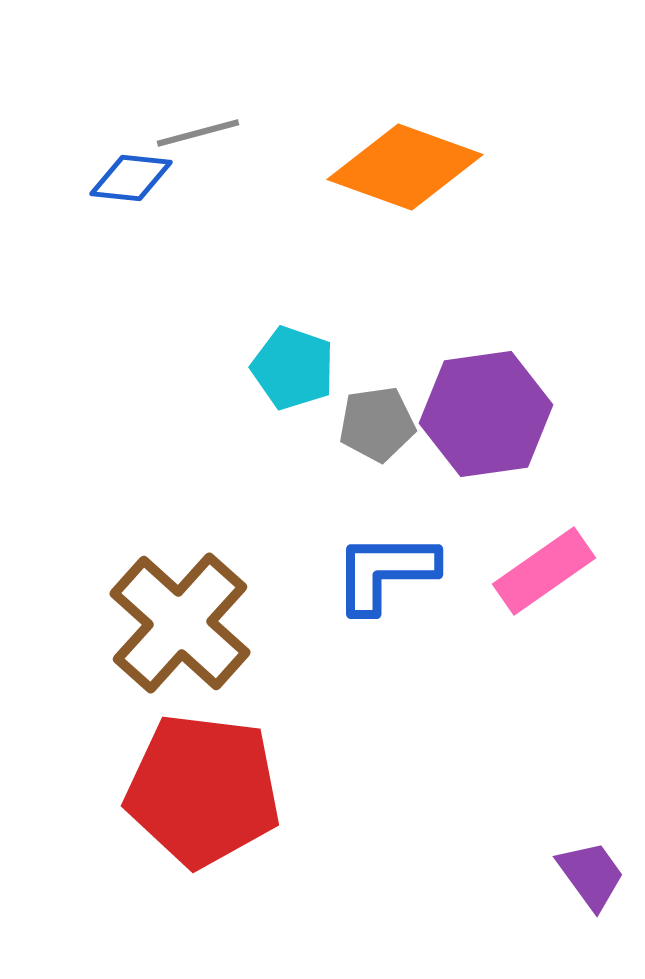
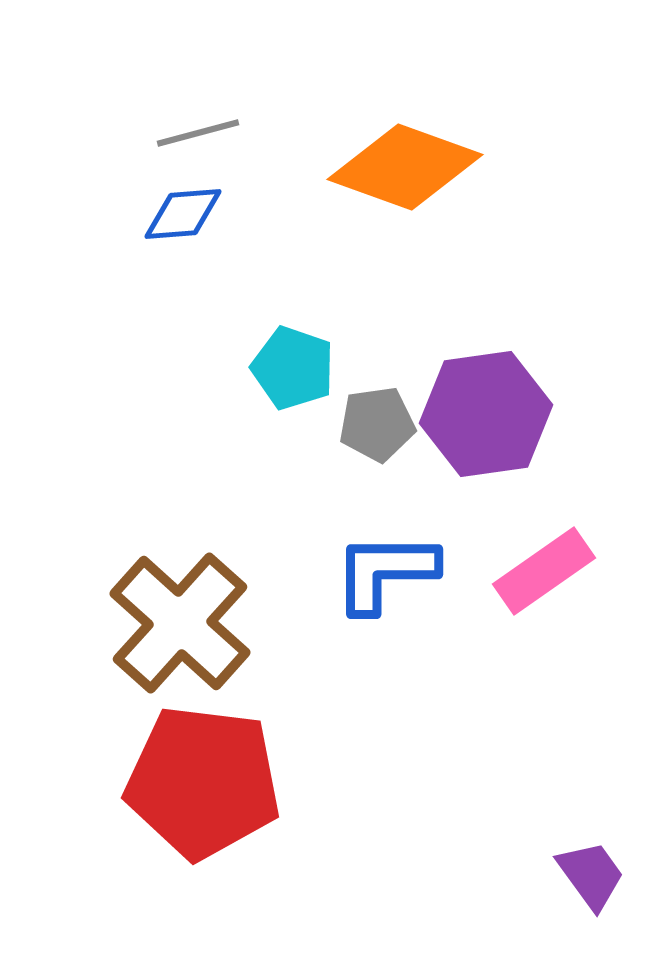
blue diamond: moved 52 px right, 36 px down; rotated 10 degrees counterclockwise
red pentagon: moved 8 px up
